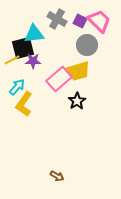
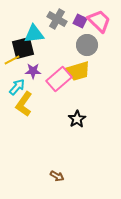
purple star: moved 10 px down
black star: moved 18 px down
